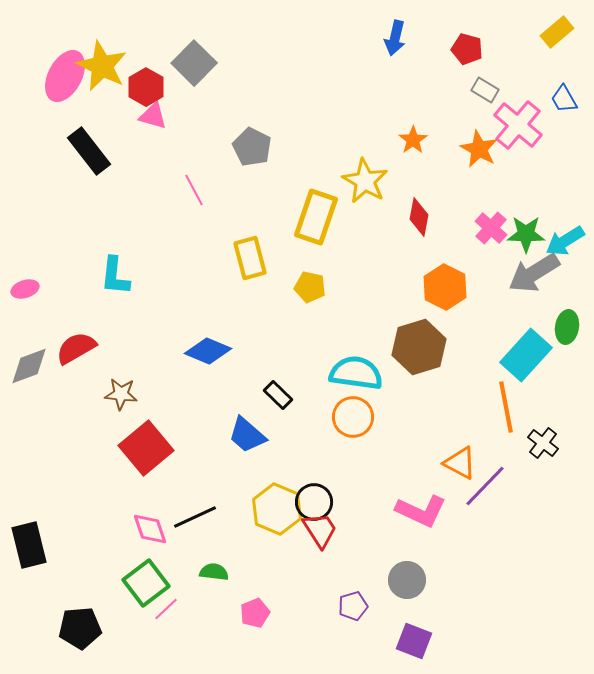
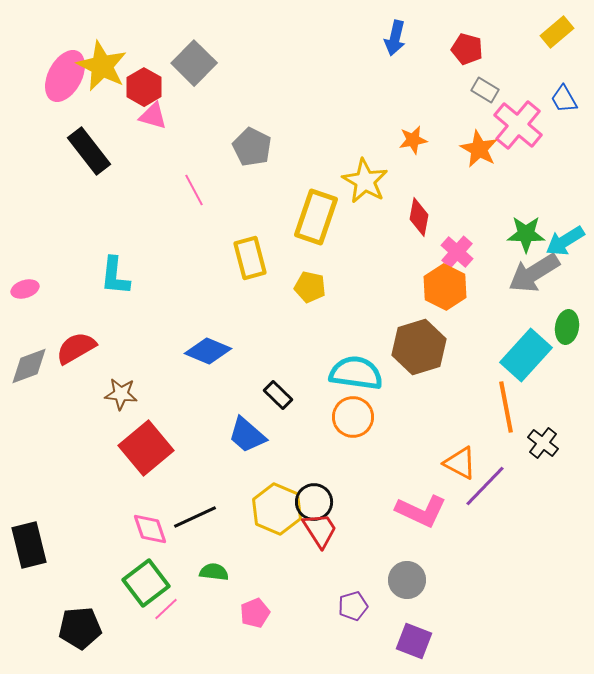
red hexagon at (146, 87): moved 2 px left
orange star at (413, 140): rotated 24 degrees clockwise
pink cross at (491, 228): moved 34 px left, 24 px down
